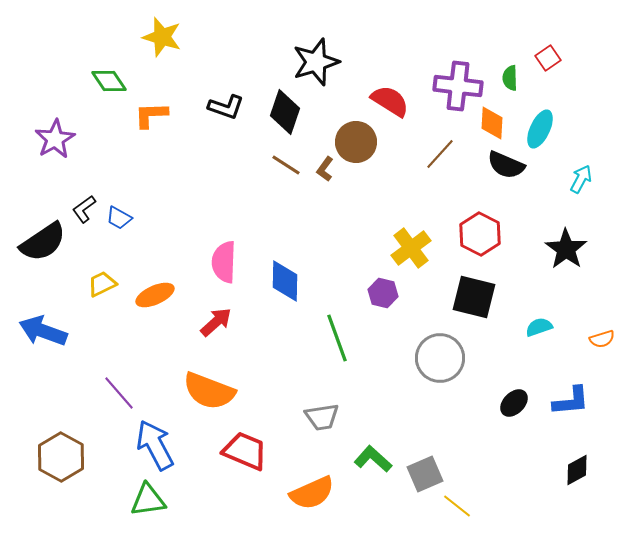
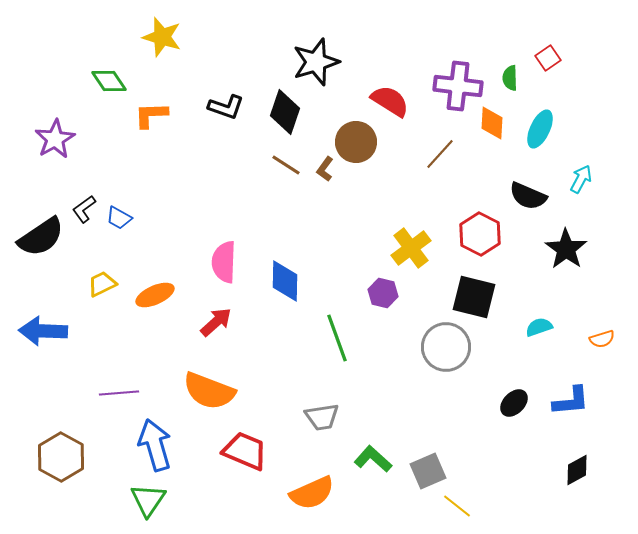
black semicircle at (506, 165): moved 22 px right, 31 px down
black semicircle at (43, 242): moved 2 px left, 5 px up
blue arrow at (43, 331): rotated 18 degrees counterclockwise
gray circle at (440, 358): moved 6 px right, 11 px up
purple line at (119, 393): rotated 54 degrees counterclockwise
blue arrow at (155, 445): rotated 12 degrees clockwise
gray square at (425, 474): moved 3 px right, 3 px up
green triangle at (148, 500): rotated 48 degrees counterclockwise
